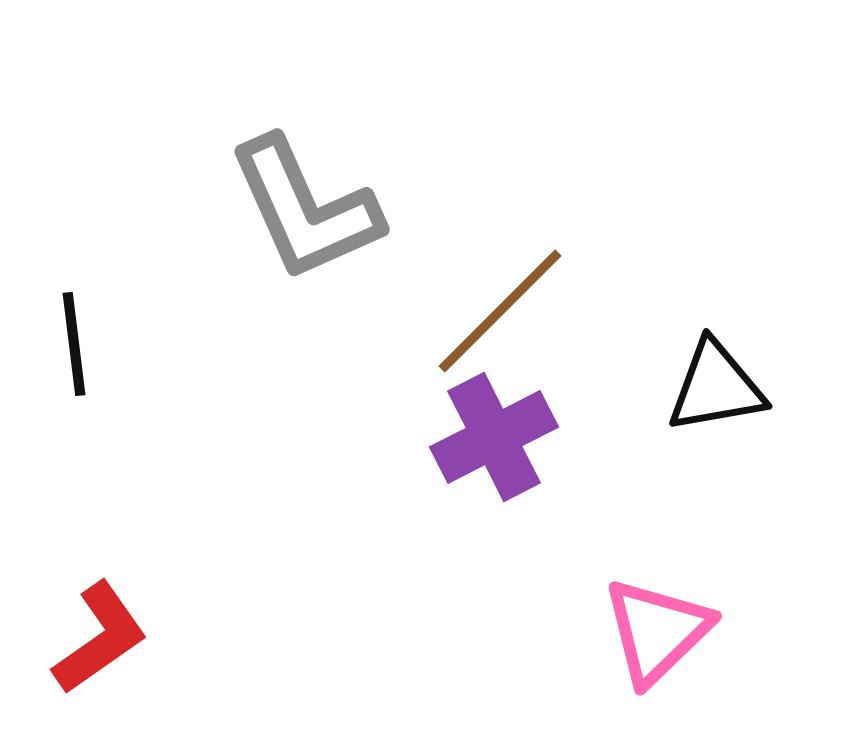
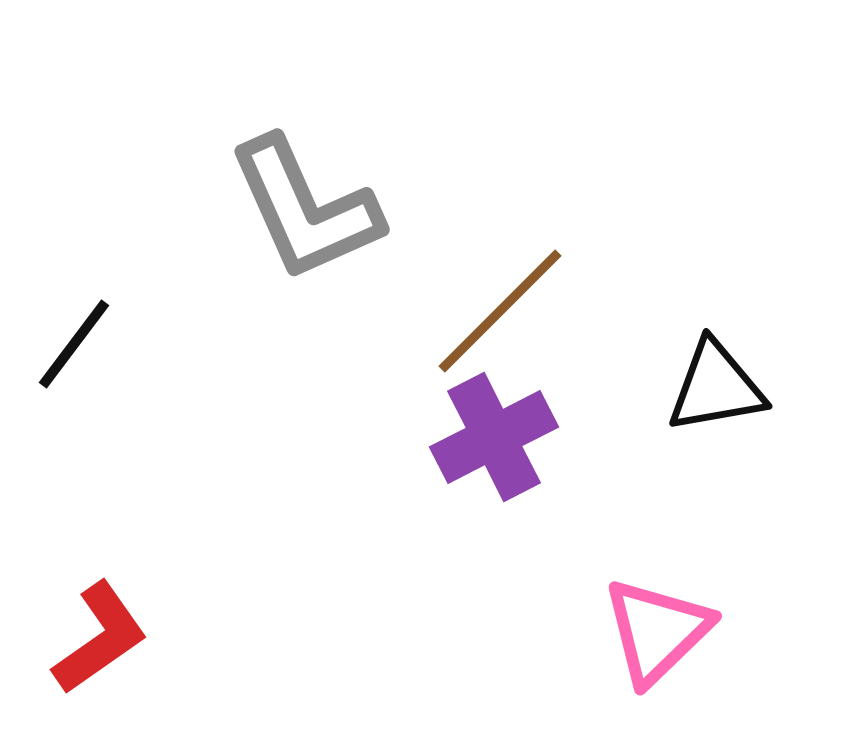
black line: rotated 44 degrees clockwise
